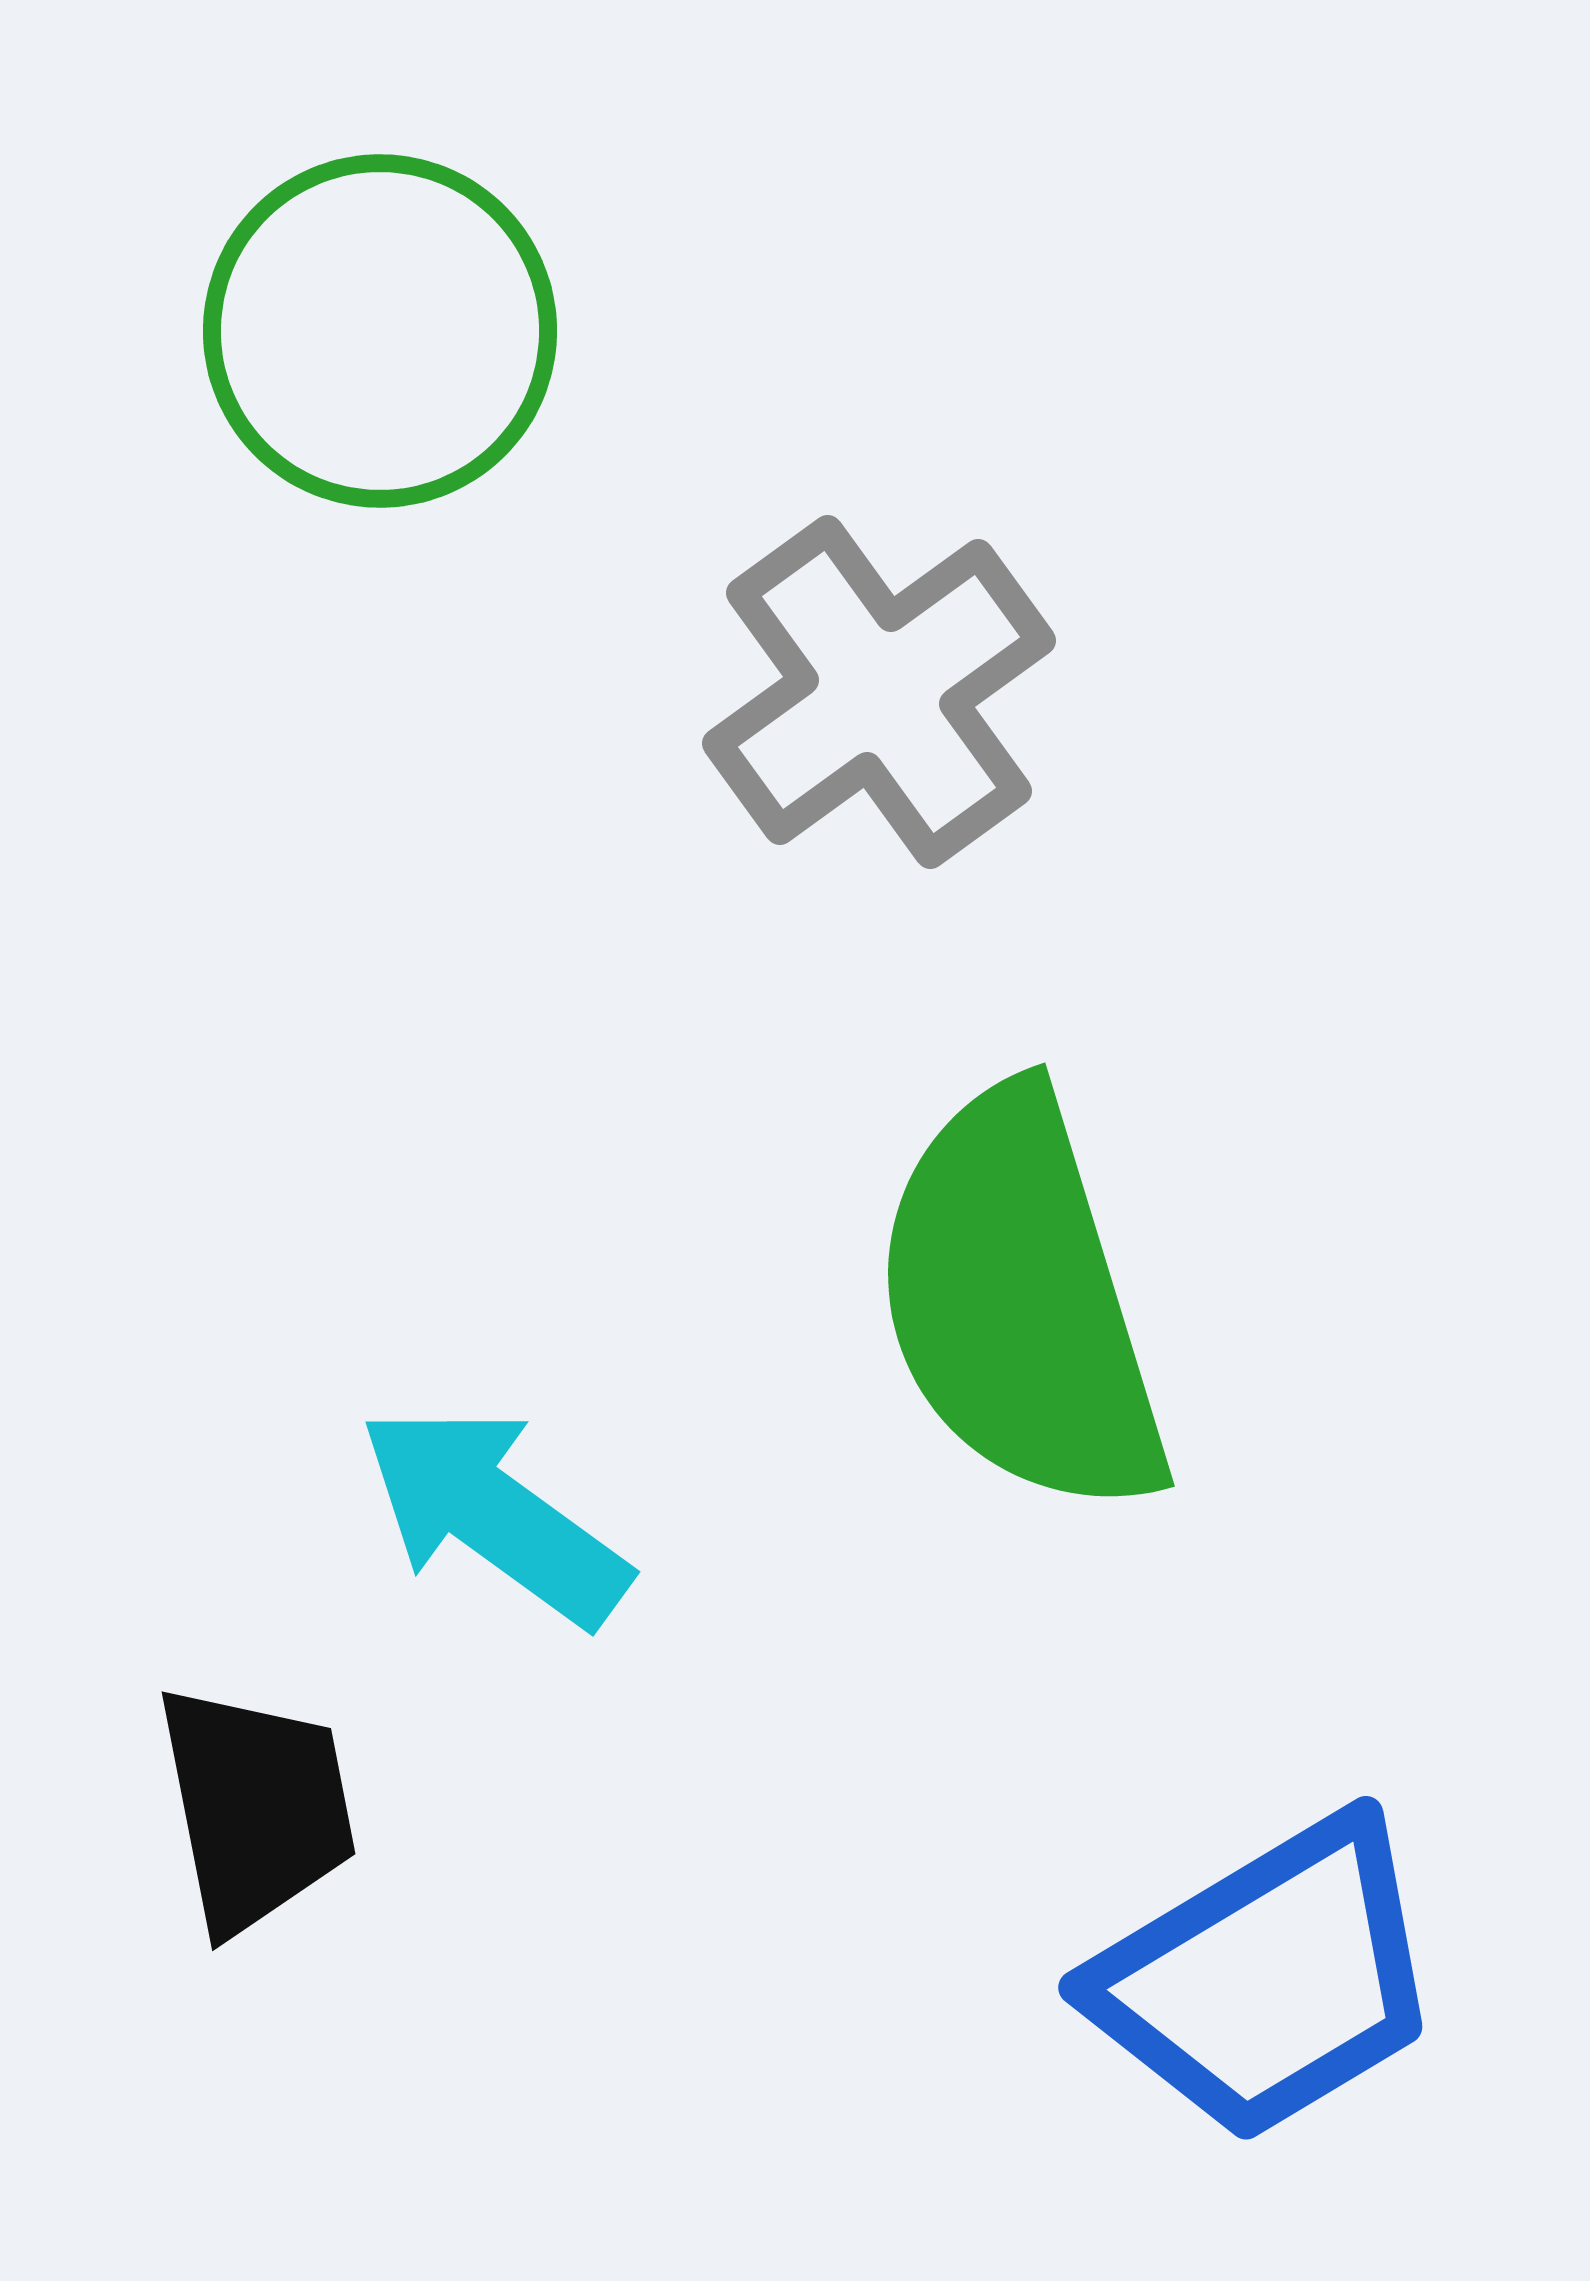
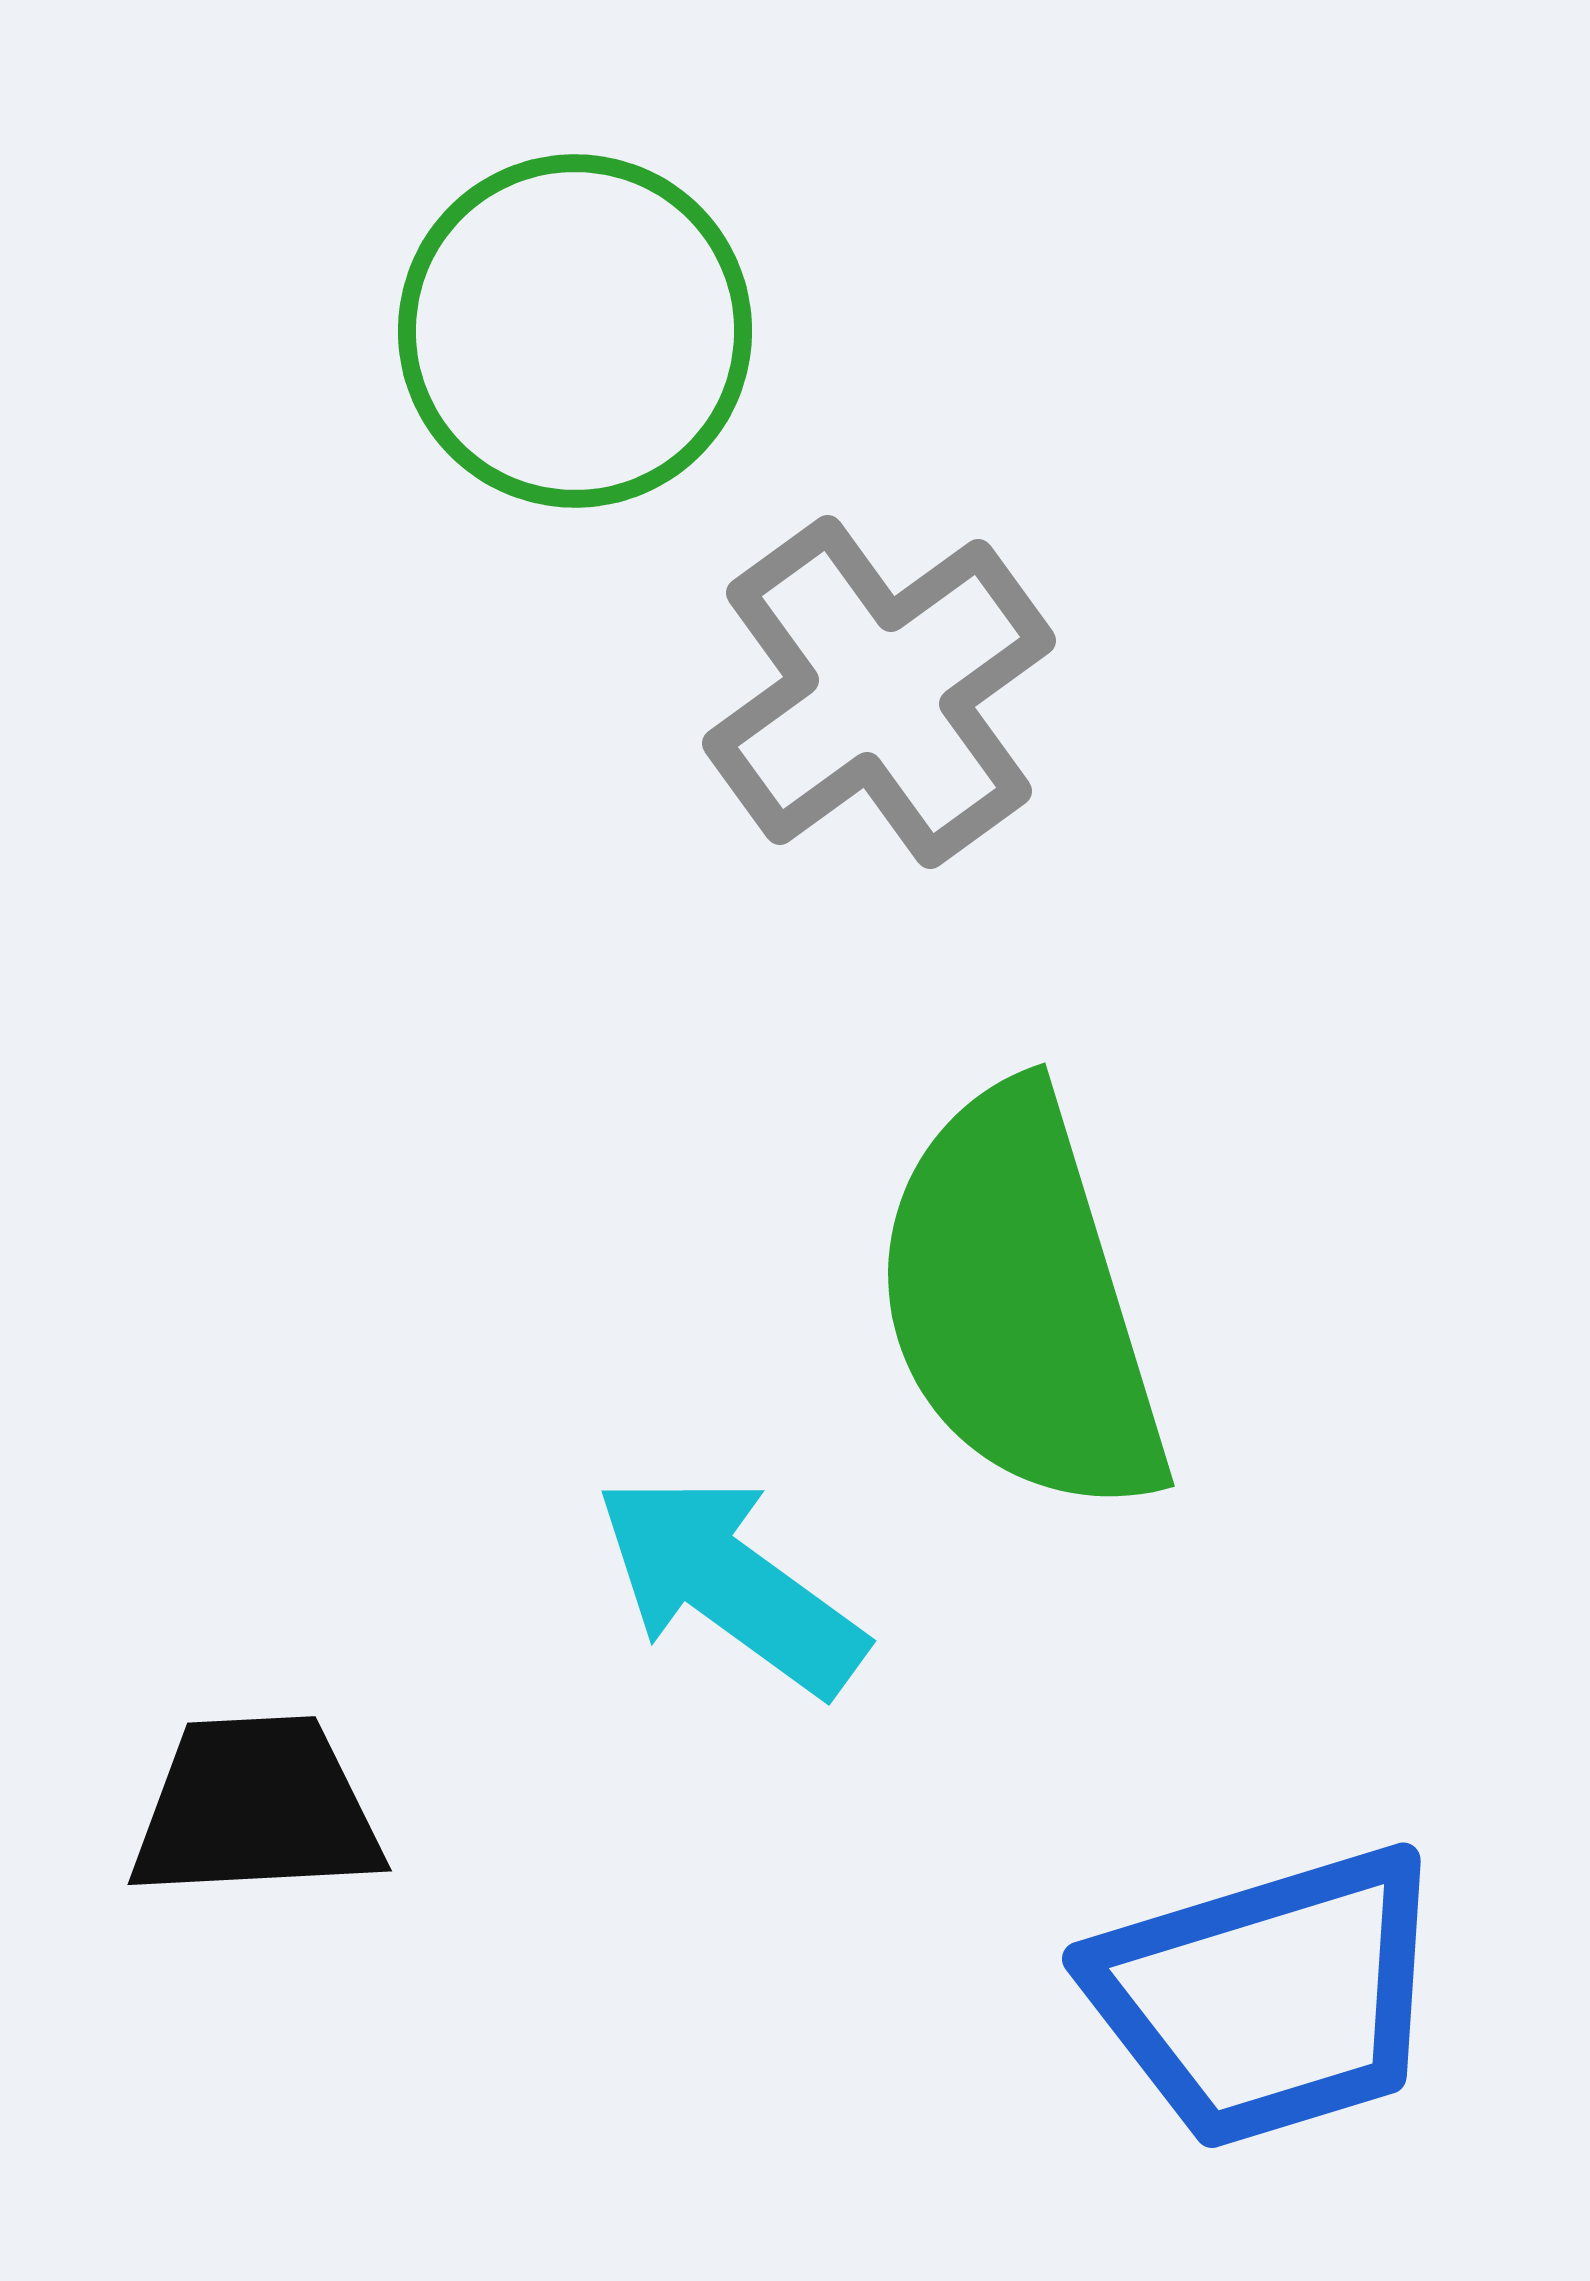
green circle: moved 195 px right
cyan arrow: moved 236 px right, 69 px down
black trapezoid: rotated 82 degrees counterclockwise
blue trapezoid: moved 18 px down; rotated 14 degrees clockwise
